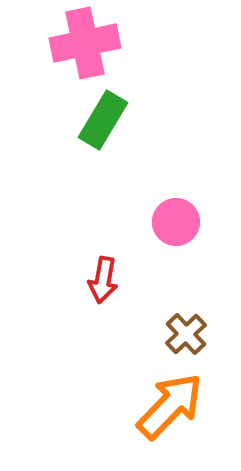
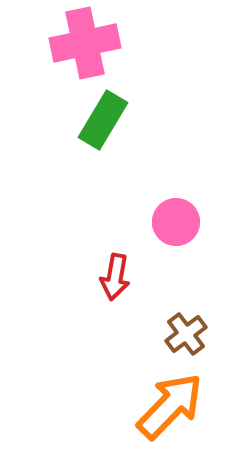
red arrow: moved 12 px right, 3 px up
brown cross: rotated 6 degrees clockwise
